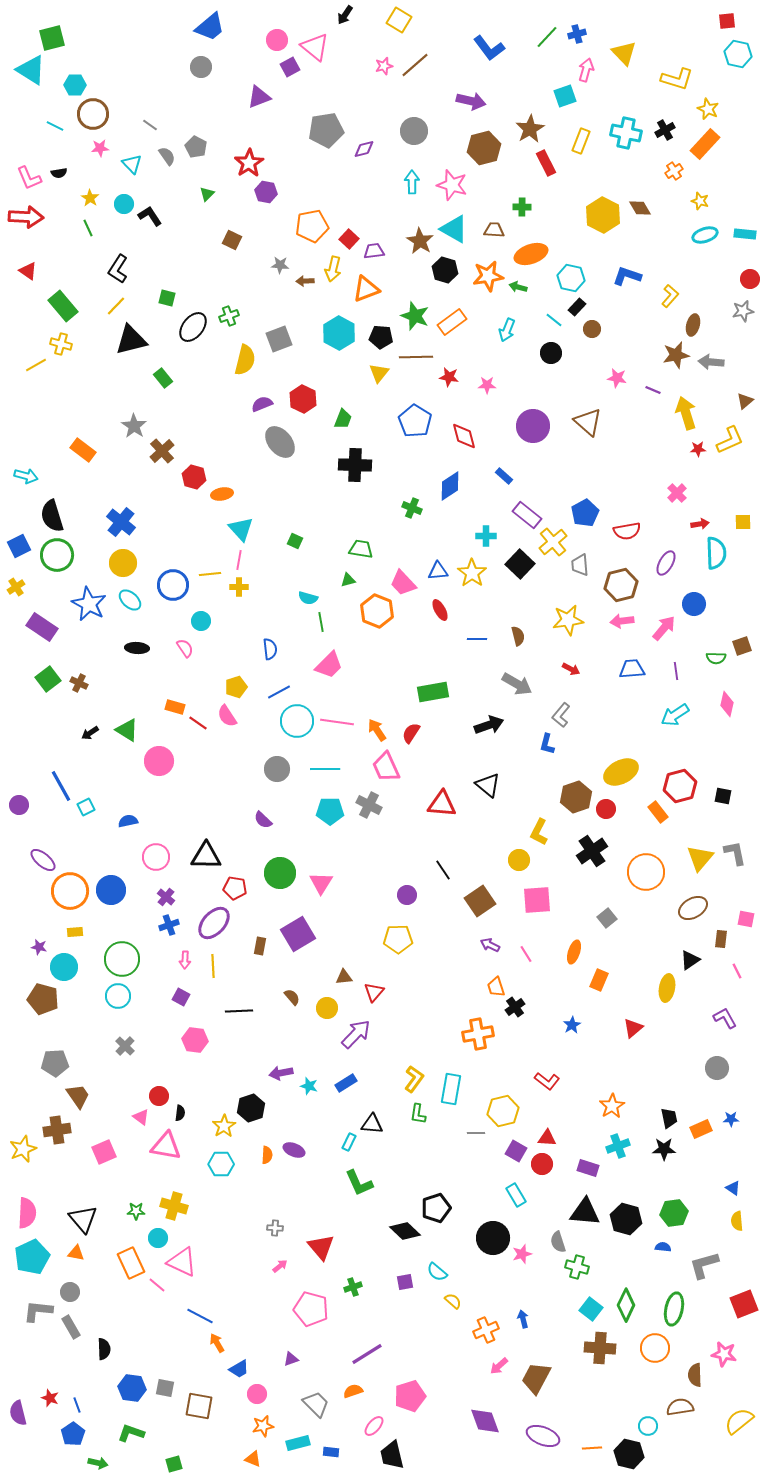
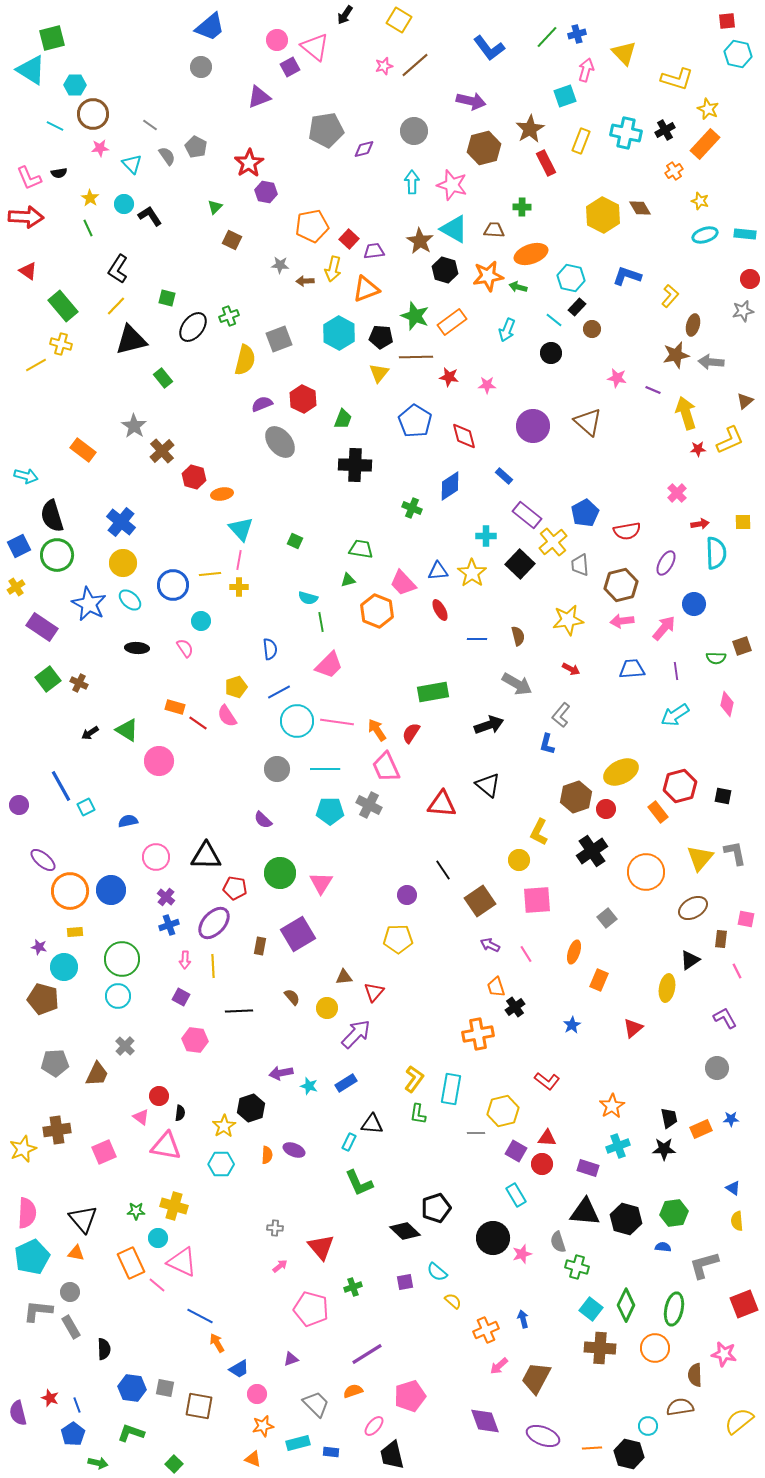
green triangle at (207, 194): moved 8 px right, 13 px down
brown trapezoid at (78, 1096): moved 19 px right, 22 px up; rotated 60 degrees clockwise
green square at (174, 1464): rotated 30 degrees counterclockwise
